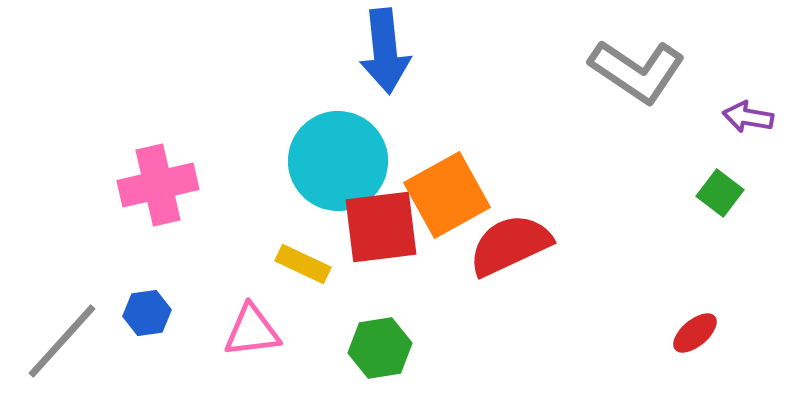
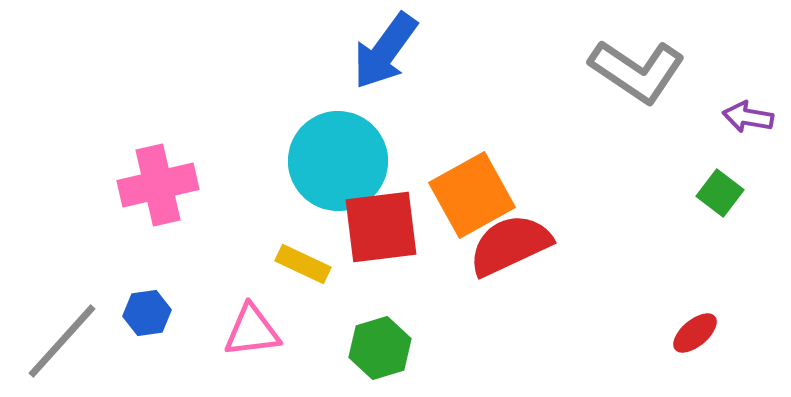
blue arrow: rotated 42 degrees clockwise
orange square: moved 25 px right
green hexagon: rotated 8 degrees counterclockwise
